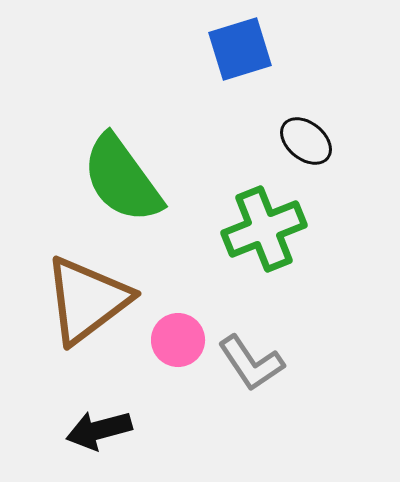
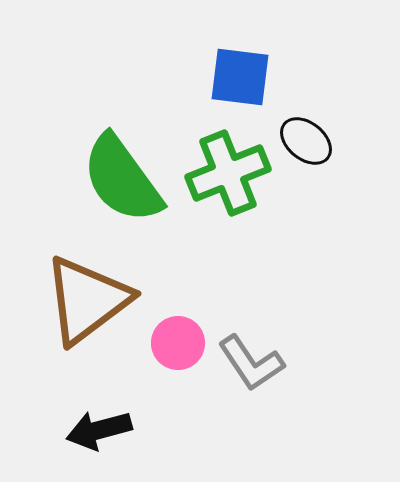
blue square: moved 28 px down; rotated 24 degrees clockwise
green cross: moved 36 px left, 56 px up
pink circle: moved 3 px down
